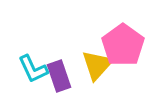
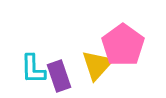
cyan L-shape: rotated 24 degrees clockwise
